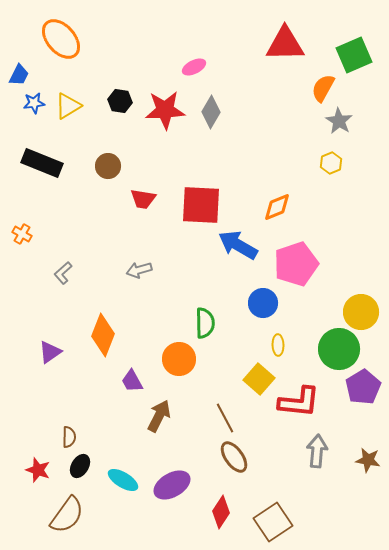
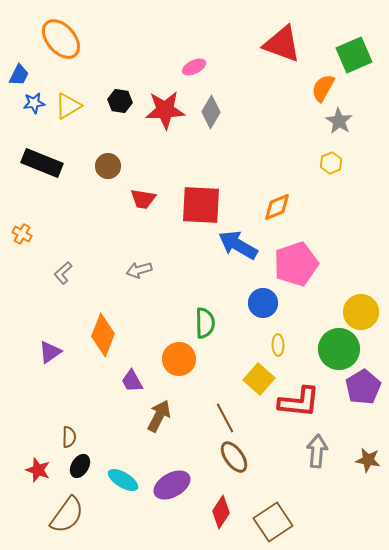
red triangle at (285, 44): moved 3 px left; rotated 21 degrees clockwise
